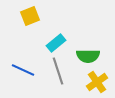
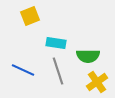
cyan rectangle: rotated 48 degrees clockwise
